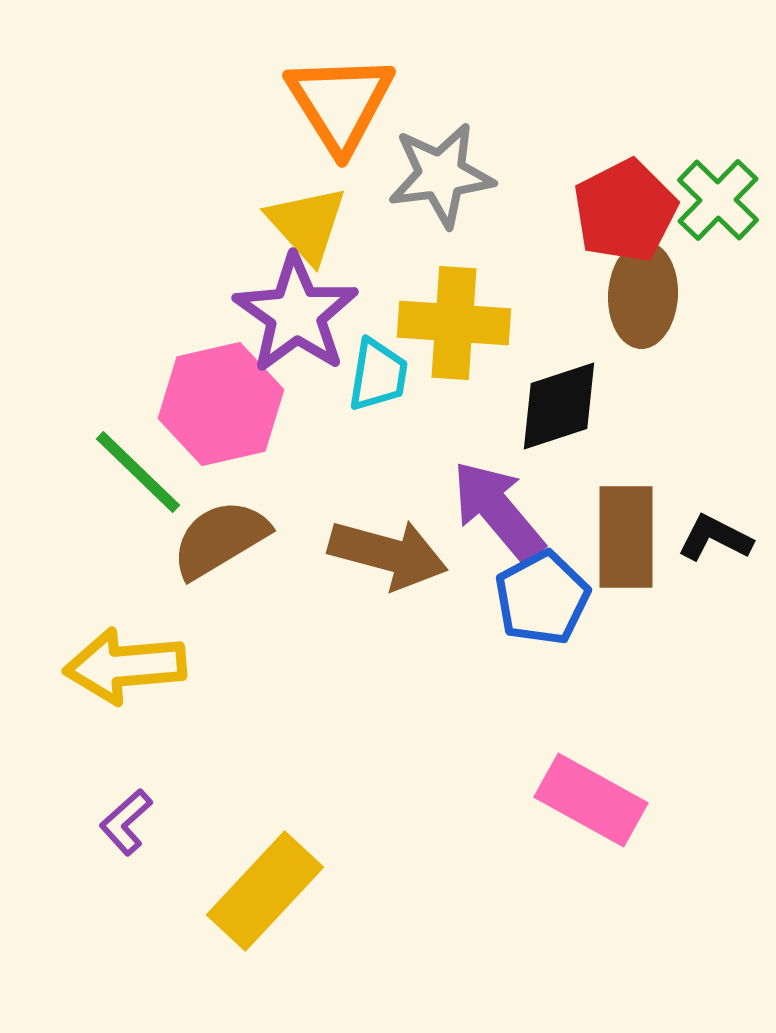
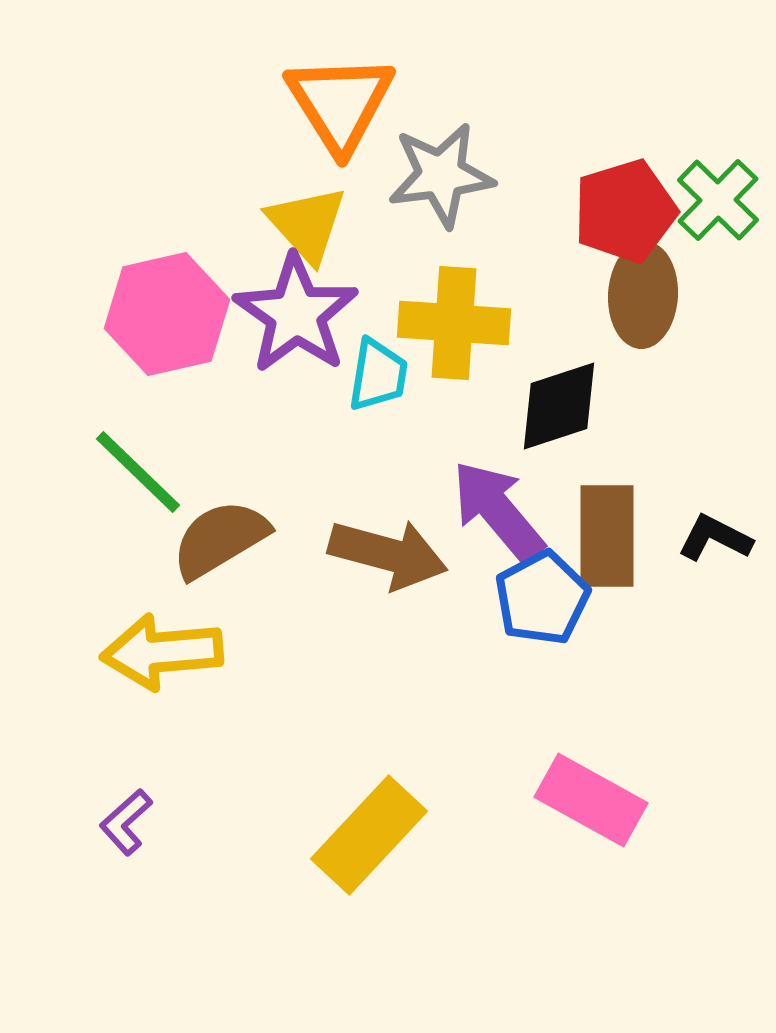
red pentagon: rotated 10 degrees clockwise
pink hexagon: moved 54 px left, 90 px up
brown rectangle: moved 19 px left, 1 px up
yellow arrow: moved 37 px right, 14 px up
yellow rectangle: moved 104 px right, 56 px up
